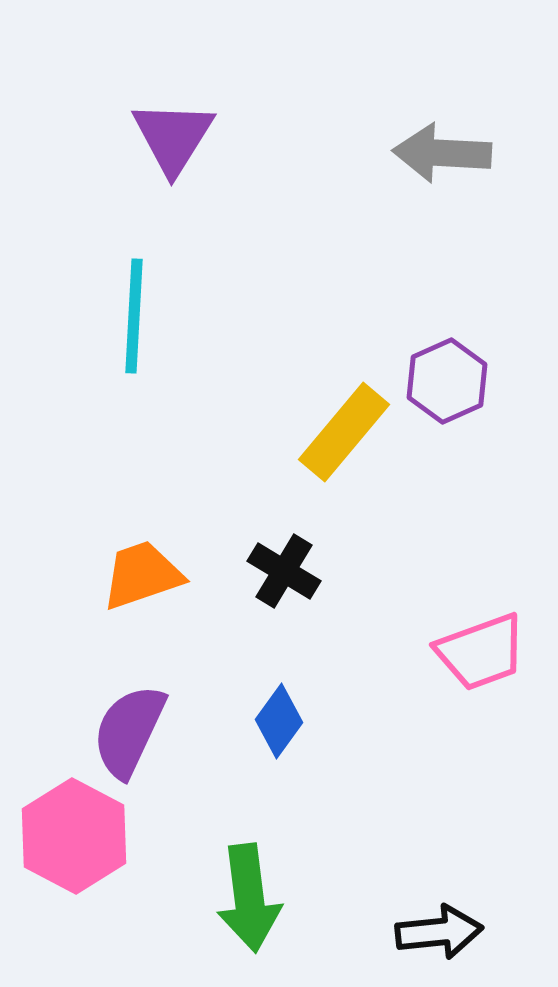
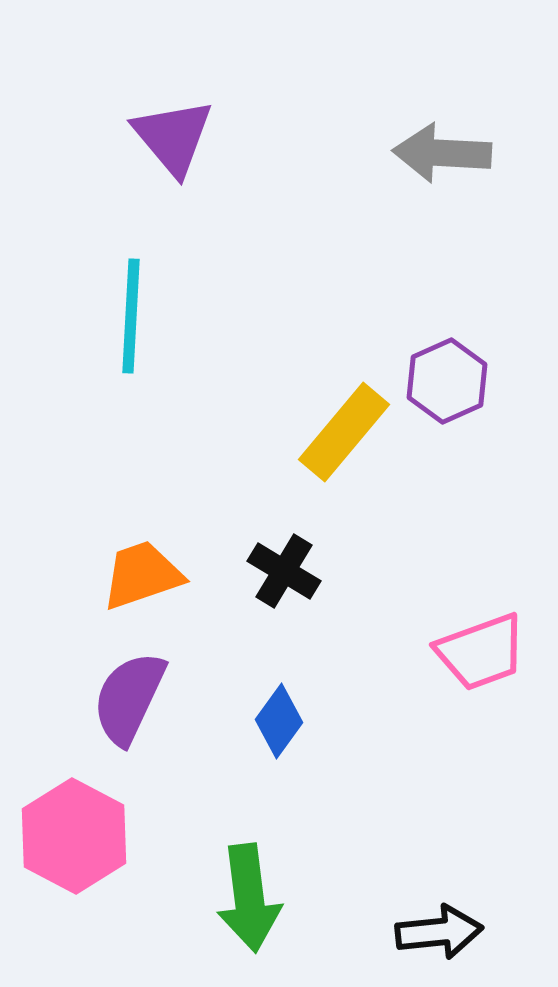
purple triangle: rotated 12 degrees counterclockwise
cyan line: moved 3 px left
purple semicircle: moved 33 px up
